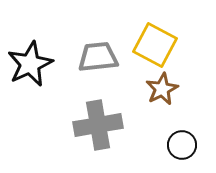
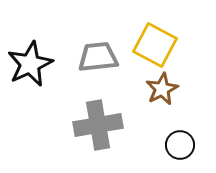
black circle: moved 2 px left
